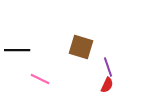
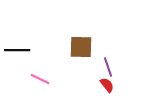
brown square: rotated 15 degrees counterclockwise
red semicircle: rotated 63 degrees counterclockwise
